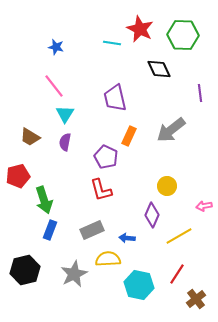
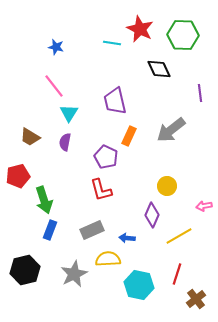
purple trapezoid: moved 3 px down
cyan triangle: moved 4 px right, 1 px up
red line: rotated 15 degrees counterclockwise
